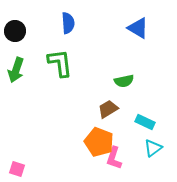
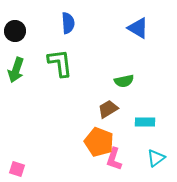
cyan rectangle: rotated 24 degrees counterclockwise
cyan triangle: moved 3 px right, 10 px down
pink L-shape: moved 1 px down
